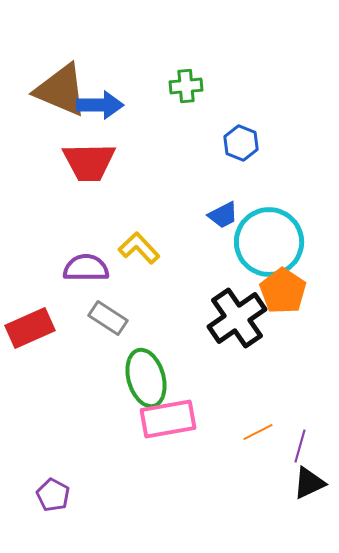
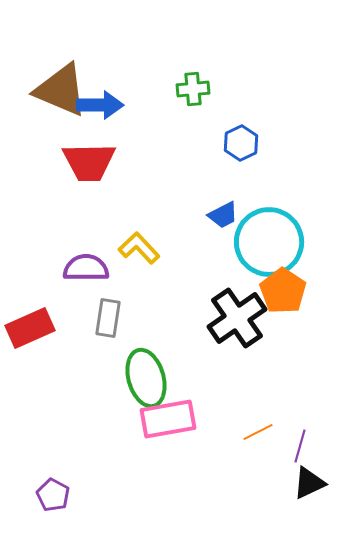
green cross: moved 7 px right, 3 px down
blue hexagon: rotated 12 degrees clockwise
gray rectangle: rotated 66 degrees clockwise
